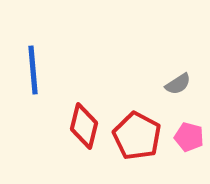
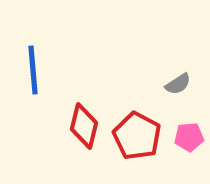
pink pentagon: rotated 20 degrees counterclockwise
